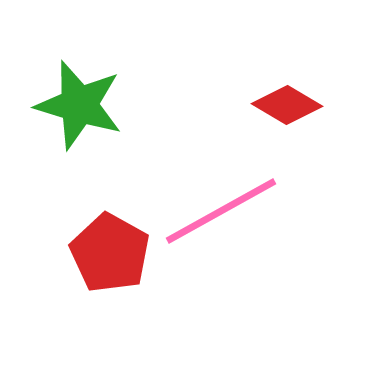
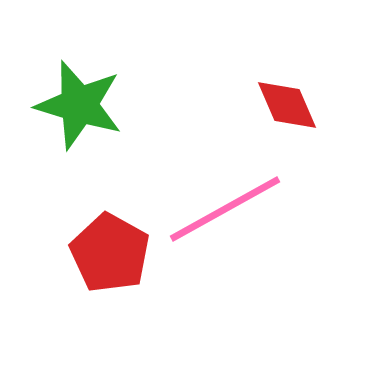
red diamond: rotated 36 degrees clockwise
pink line: moved 4 px right, 2 px up
